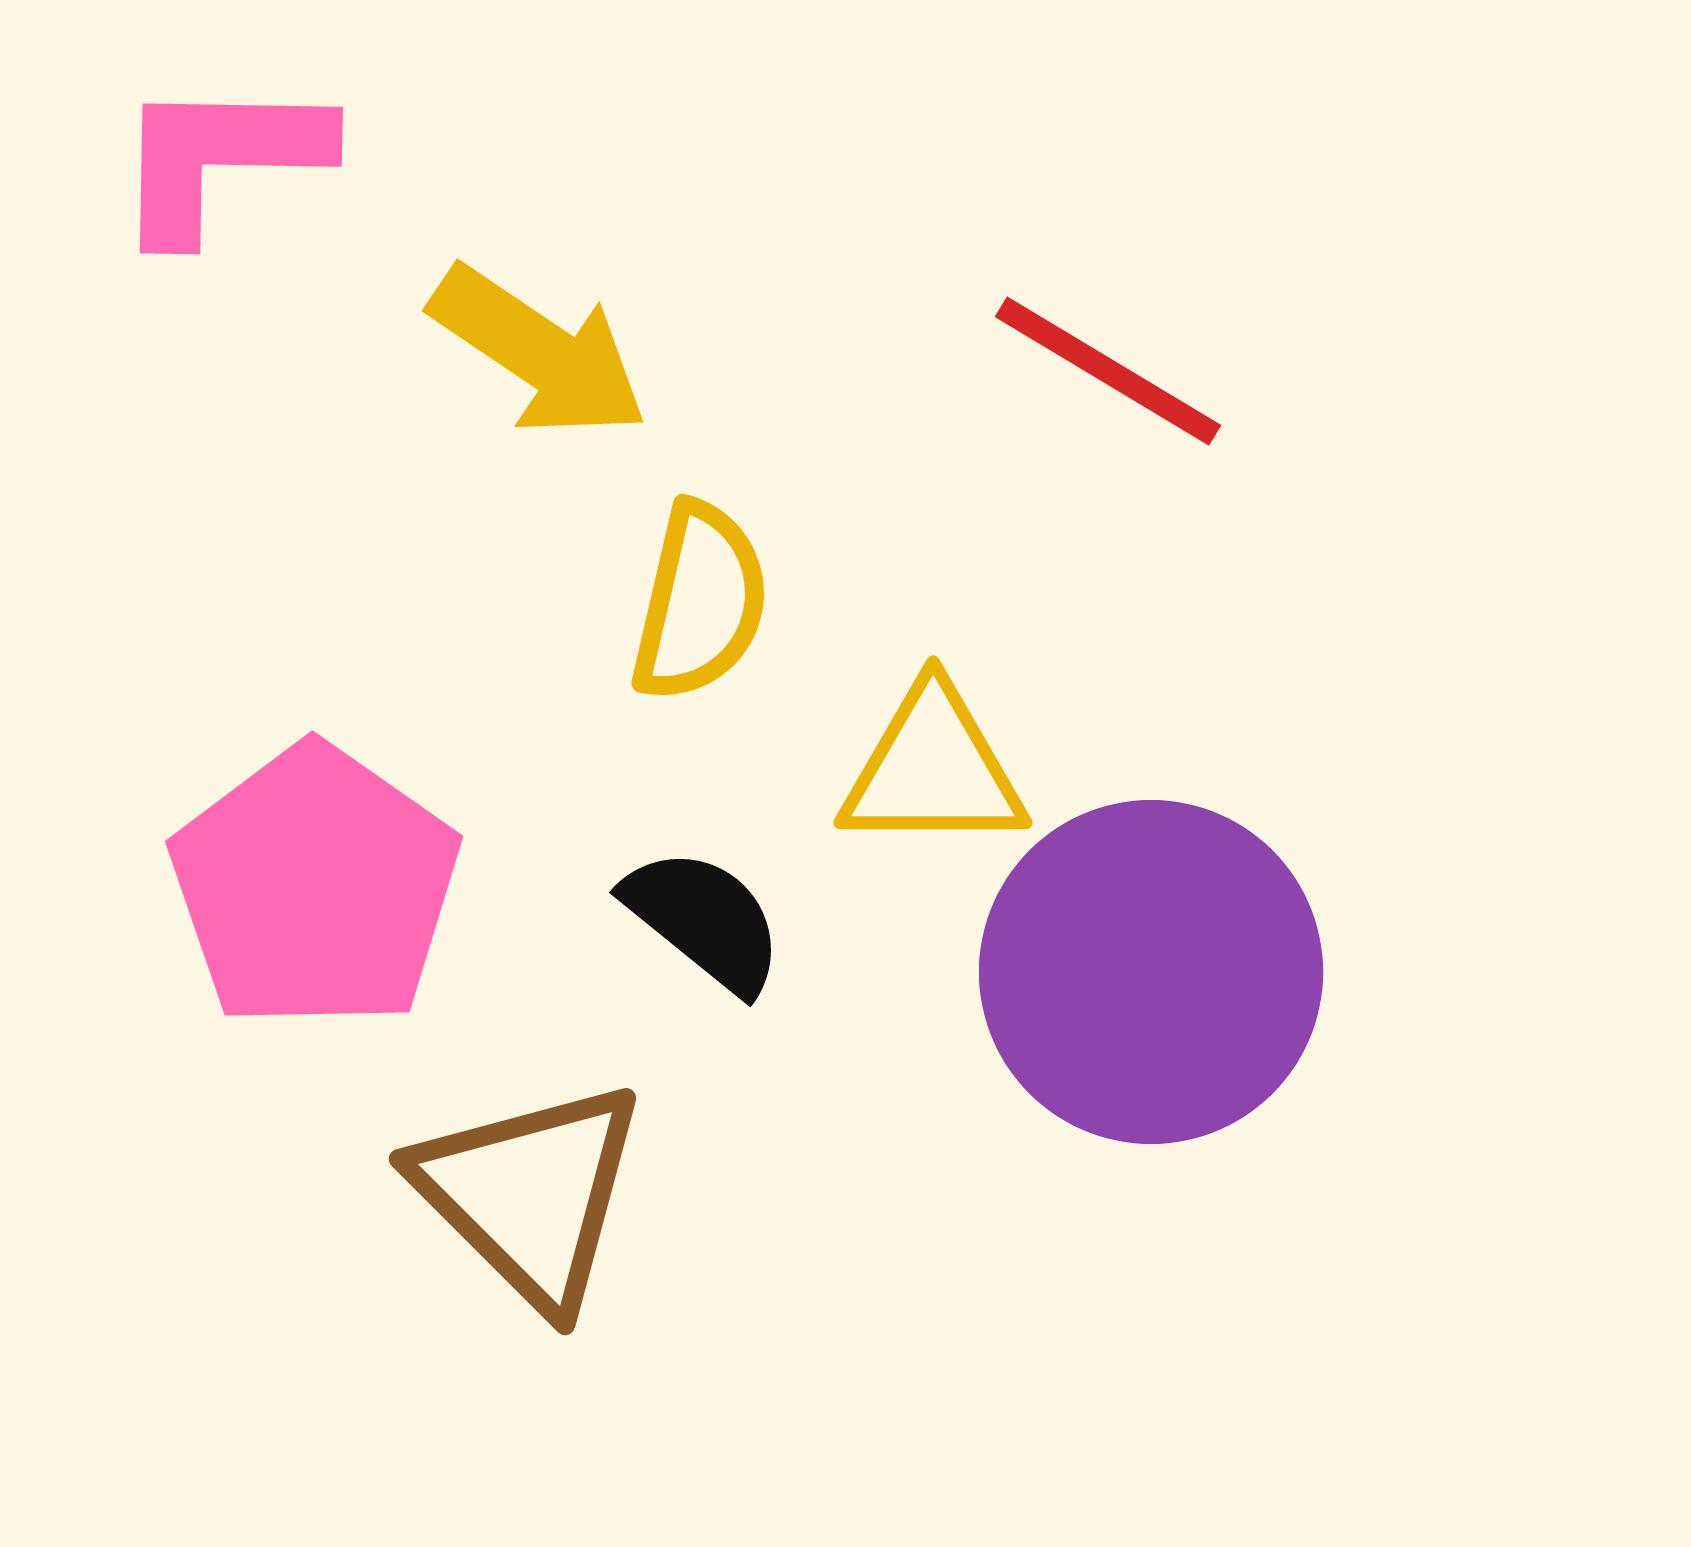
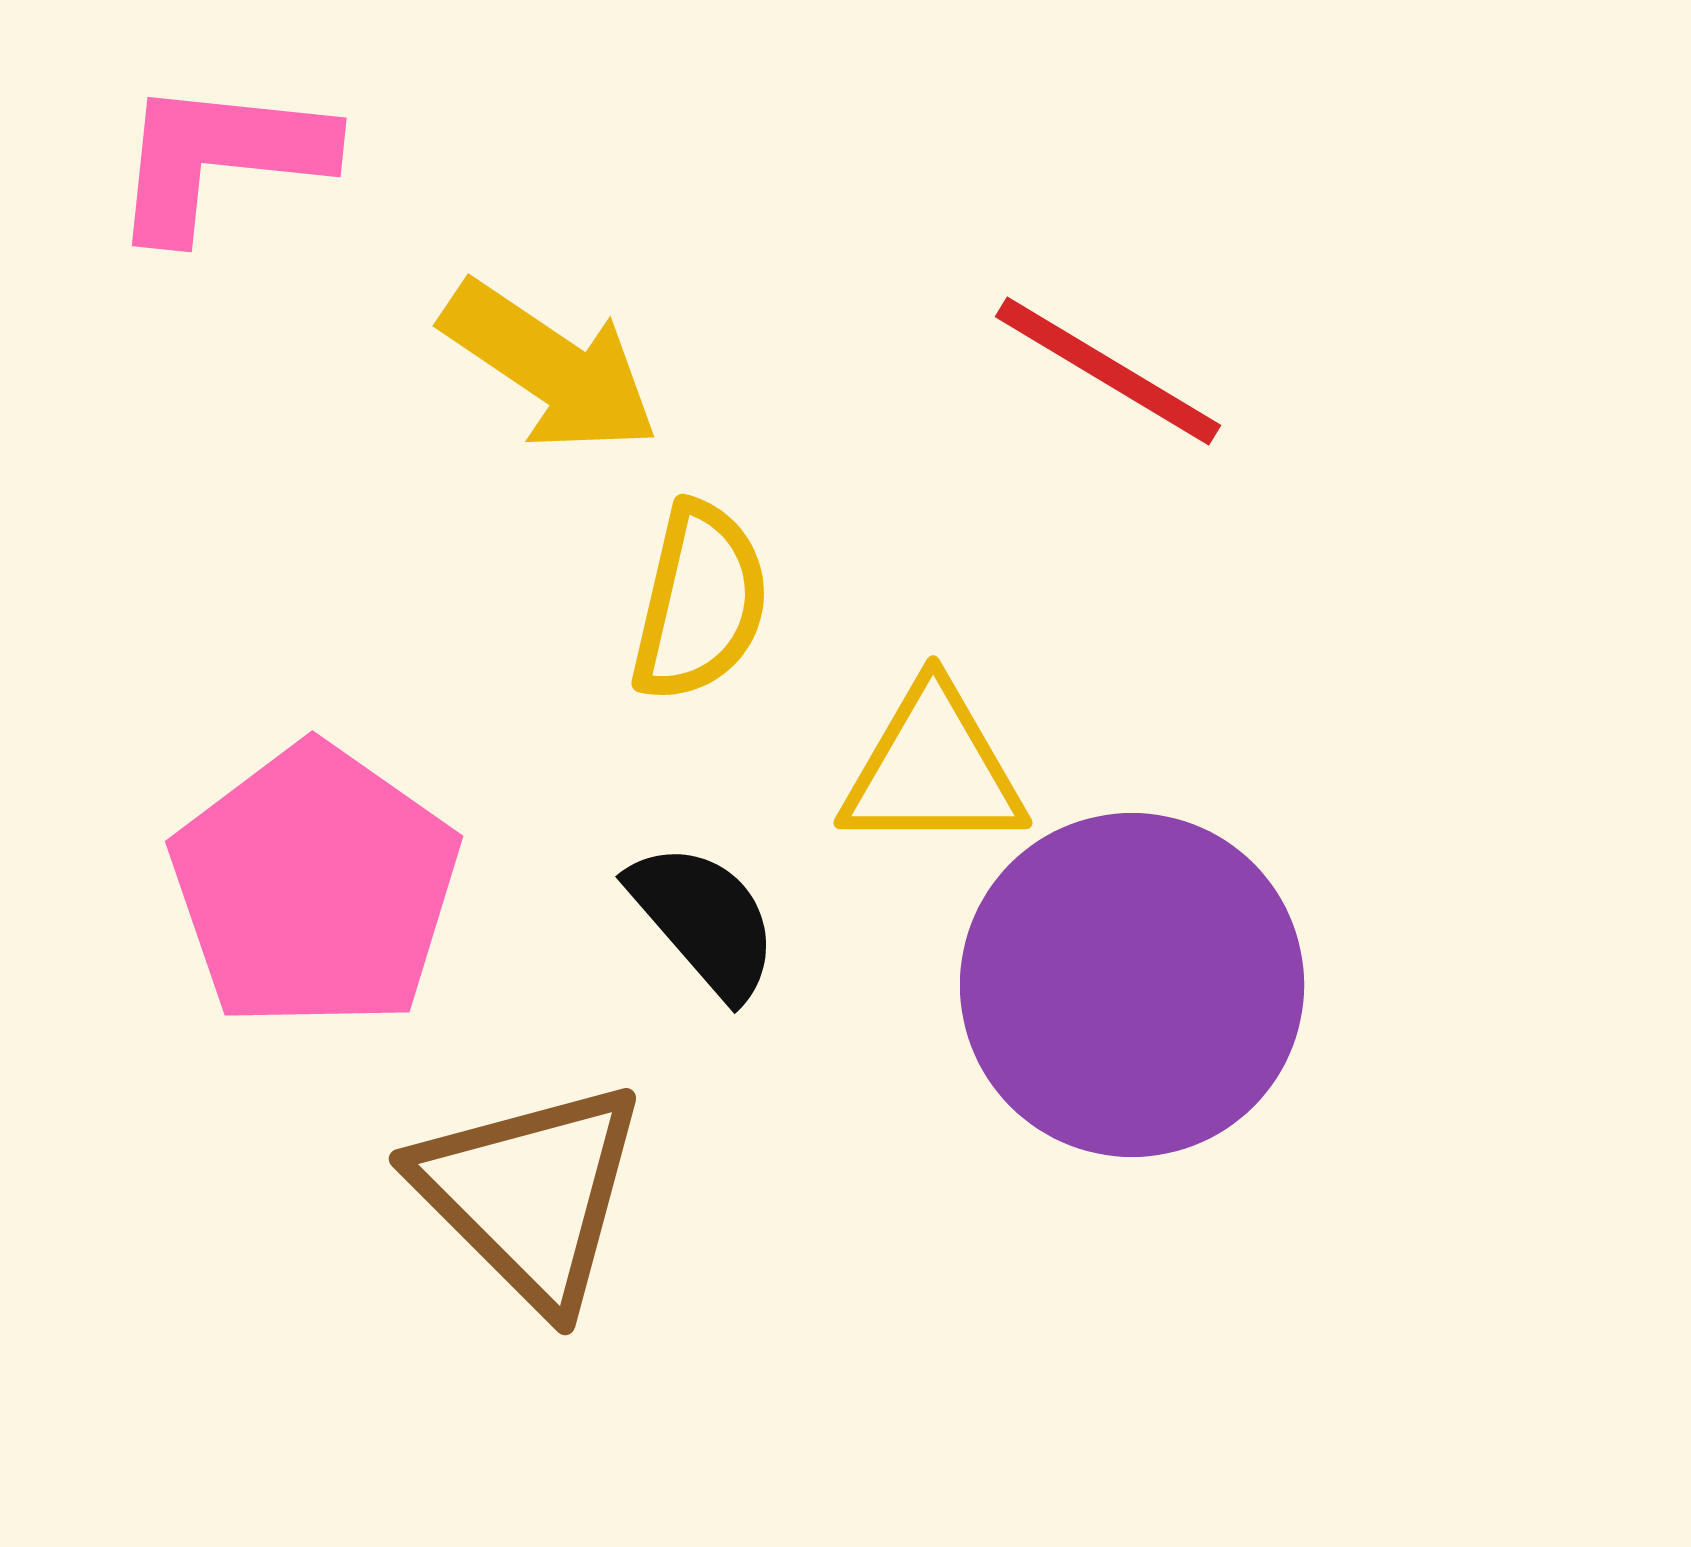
pink L-shape: rotated 5 degrees clockwise
yellow arrow: moved 11 px right, 15 px down
black semicircle: rotated 10 degrees clockwise
purple circle: moved 19 px left, 13 px down
